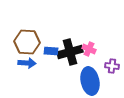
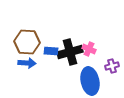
purple cross: rotated 24 degrees counterclockwise
